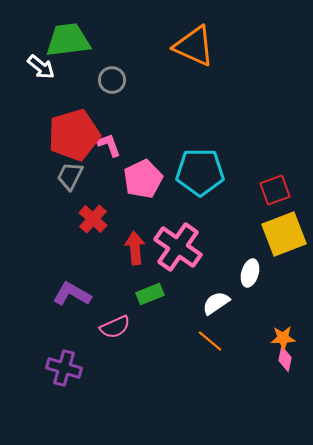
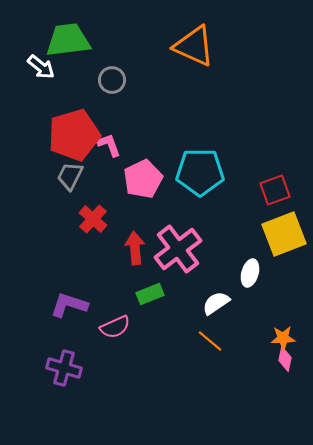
pink cross: moved 2 px down; rotated 18 degrees clockwise
purple L-shape: moved 3 px left, 11 px down; rotated 12 degrees counterclockwise
